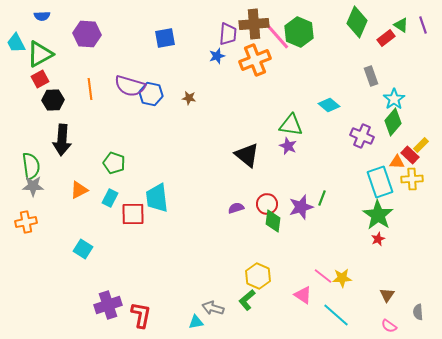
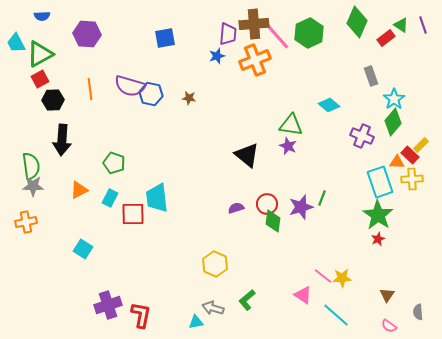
green hexagon at (299, 32): moved 10 px right, 1 px down; rotated 12 degrees clockwise
yellow hexagon at (258, 276): moved 43 px left, 12 px up
